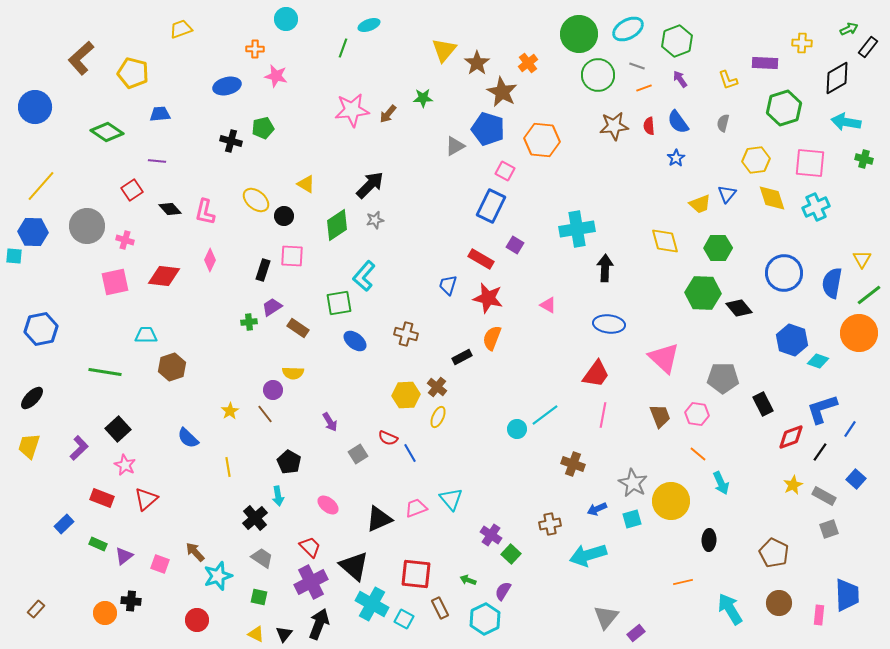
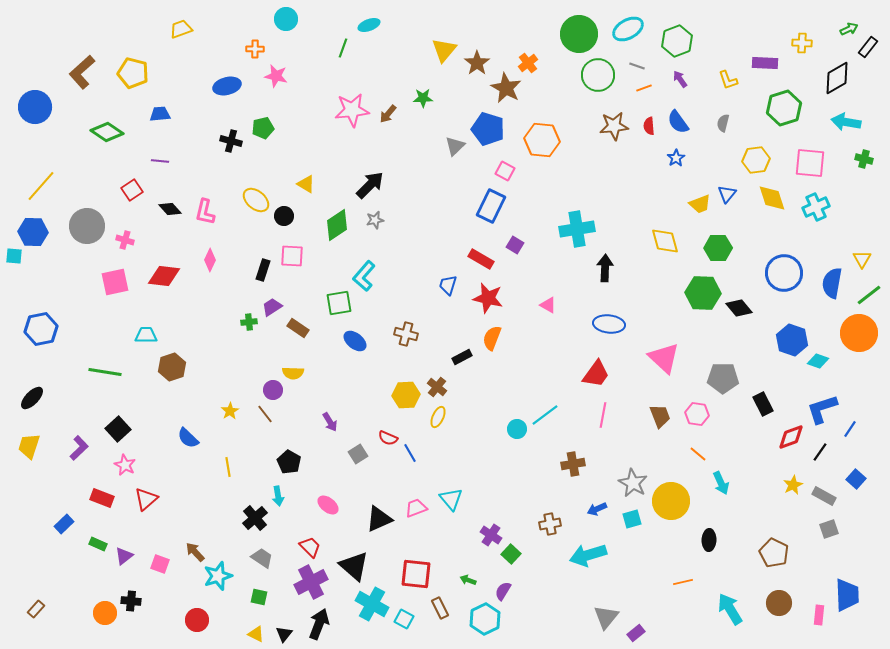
brown L-shape at (81, 58): moved 1 px right, 14 px down
brown star at (502, 92): moved 4 px right, 4 px up
gray triangle at (455, 146): rotated 15 degrees counterclockwise
purple line at (157, 161): moved 3 px right
brown cross at (573, 464): rotated 30 degrees counterclockwise
